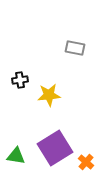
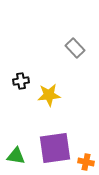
gray rectangle: rotated 36 degrees clockwise
black cross: moved 1 px right, 1 px down
purple square: rotated 24 degrees clockwise
orange cross: rotated 28 degrees counterclockwise
